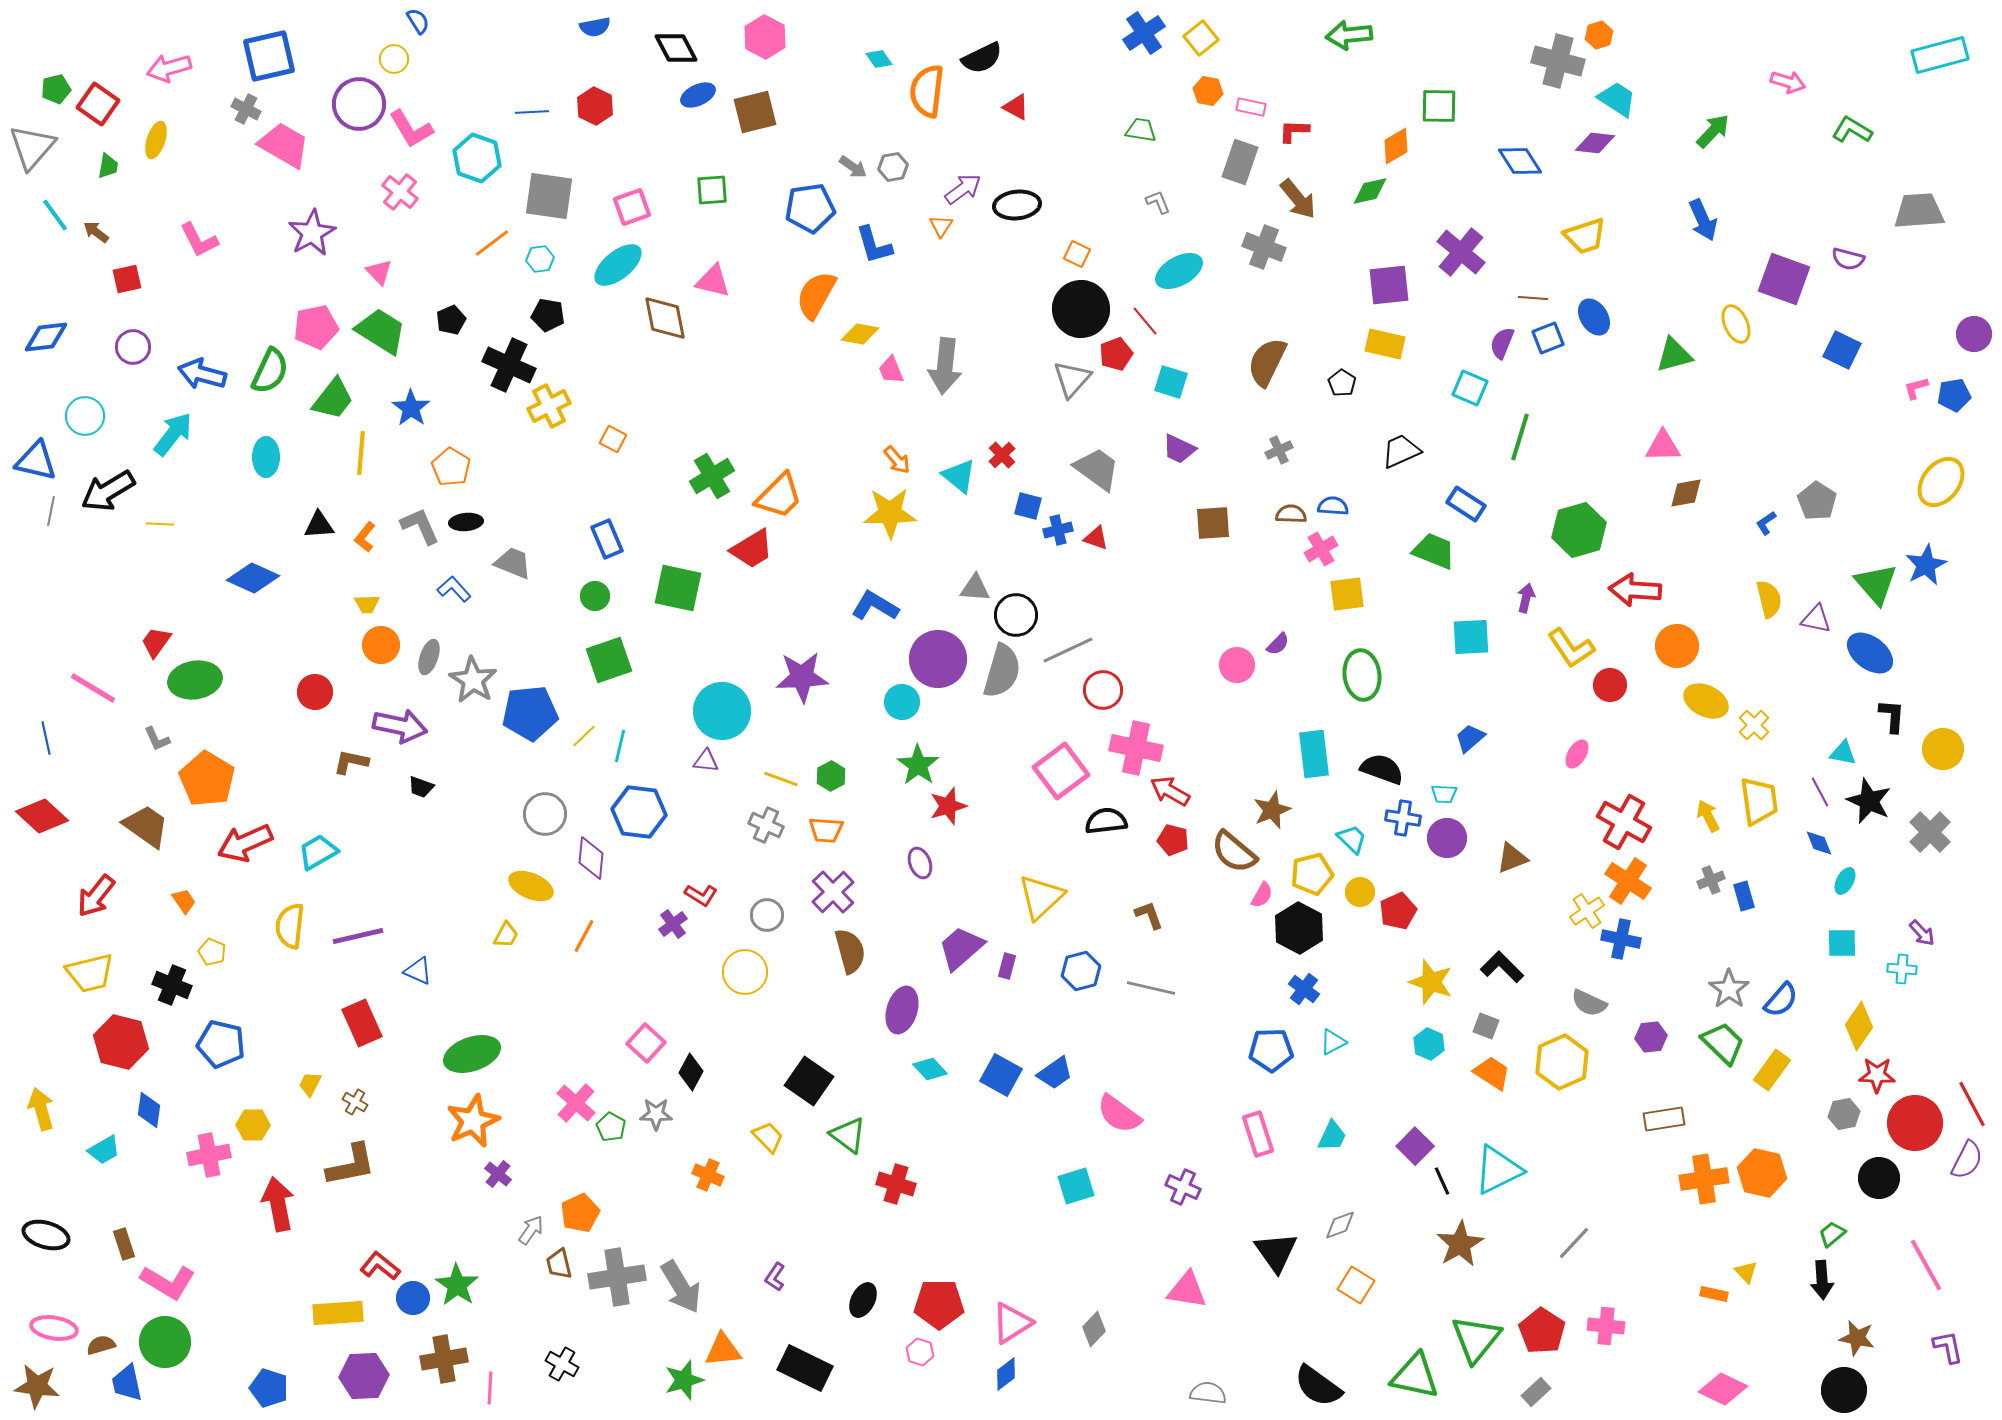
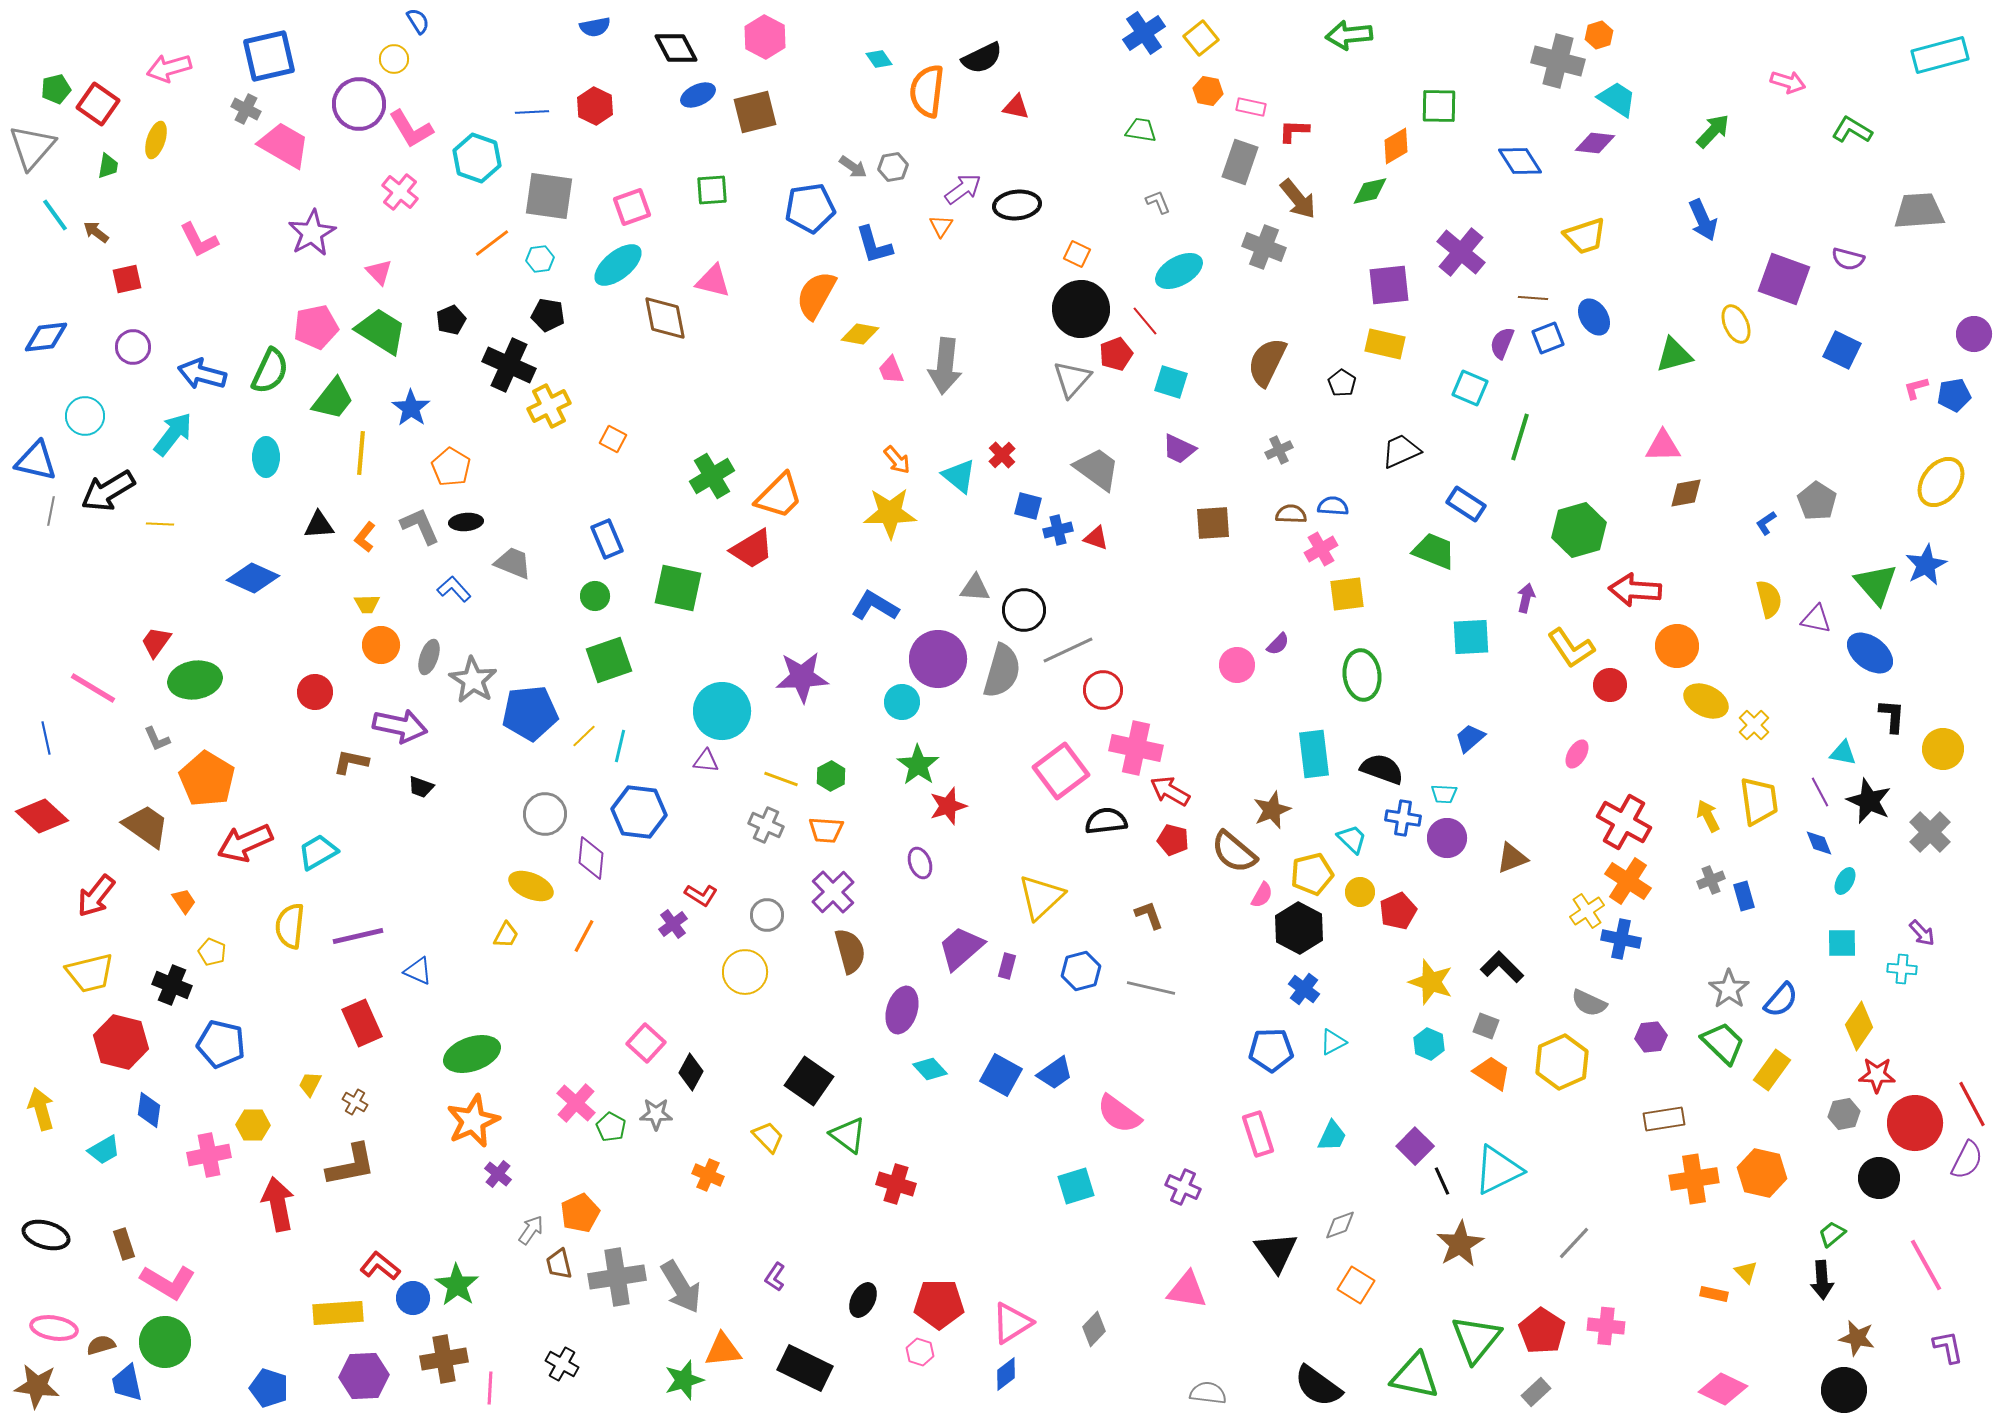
red triangle at (1016, 107): rotated 16 degrees counterclockwise
black circle at (1016, 615): moved 8 px right, 5 px up
orange cross at (1704, 1179): moved 10 px left
